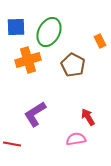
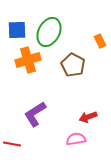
blue square: moved 1 px right, 3 px down
red arrow: rotated 78 degrees counterclockwise
